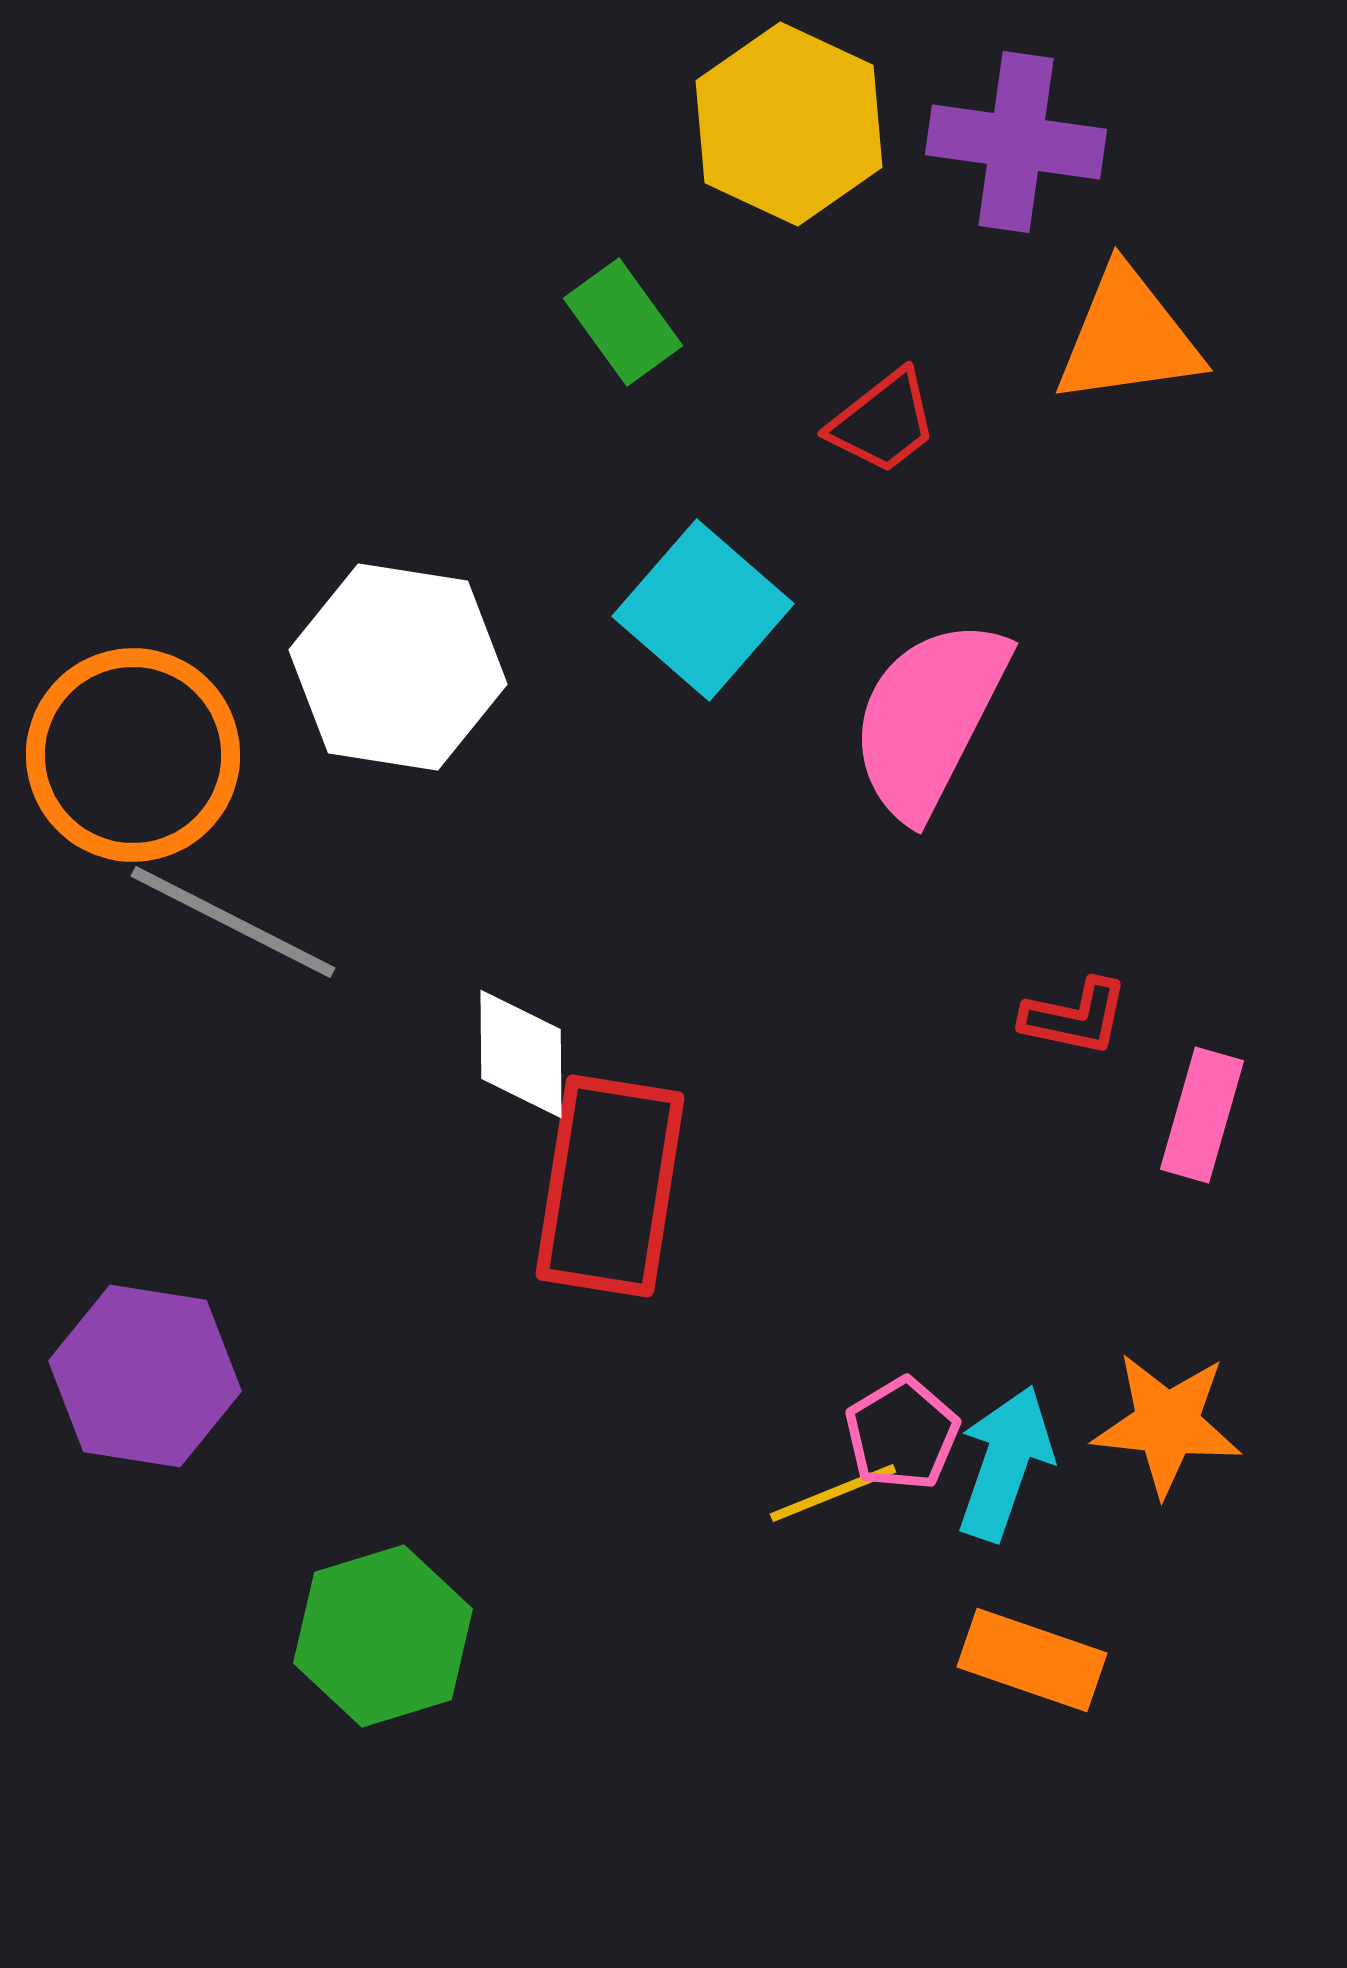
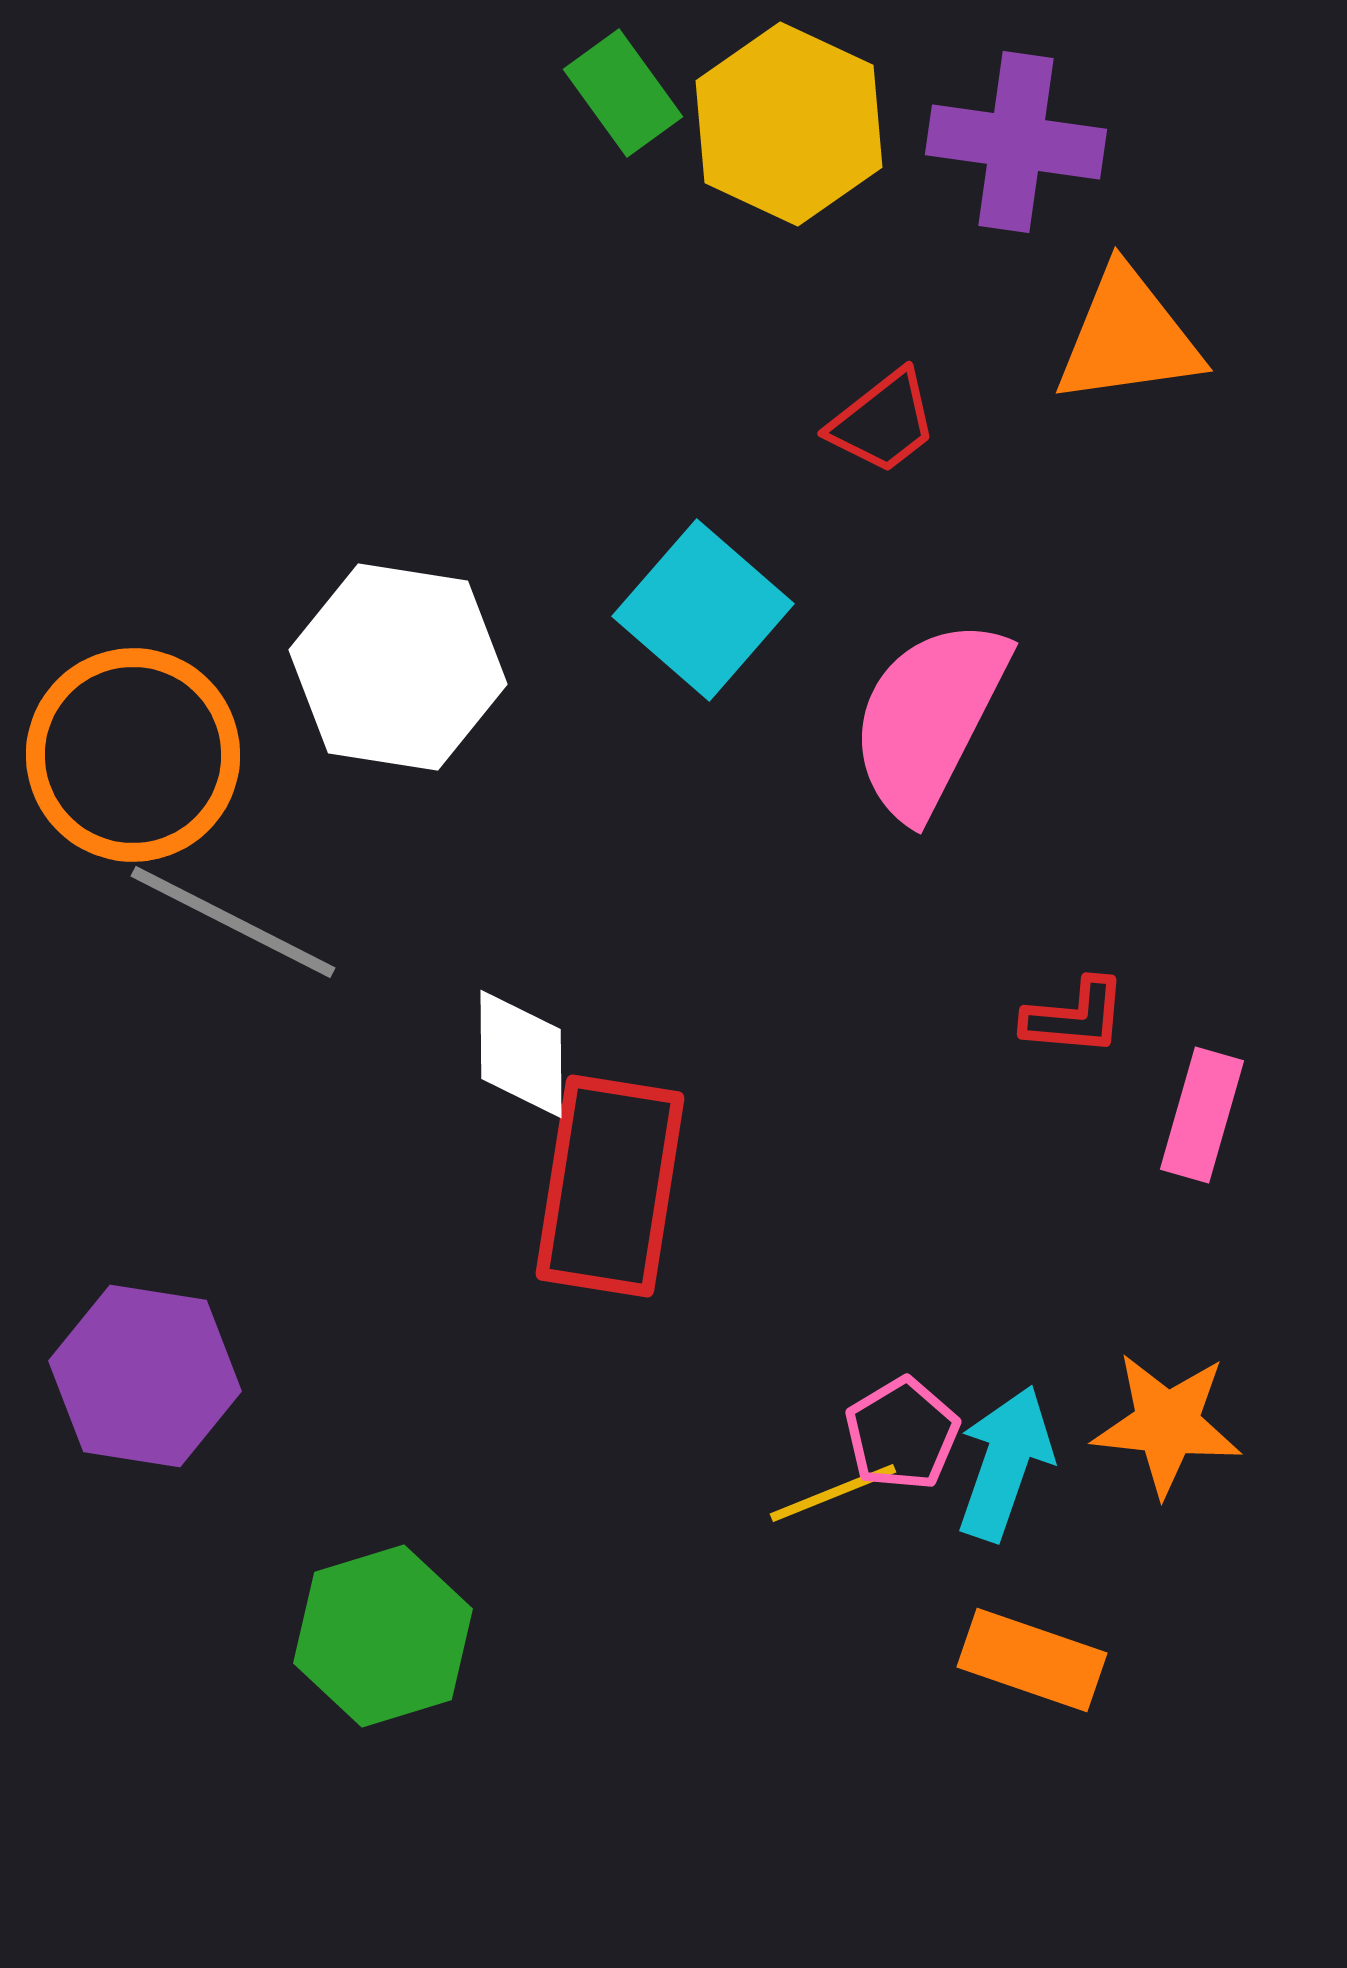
green rectangle: moved 229 px up
red L-shape: rotated 7 degrees counterclockwise
